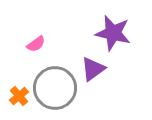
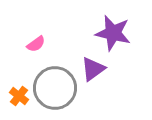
orange cross: rotated 12 degrees counterclockwise
